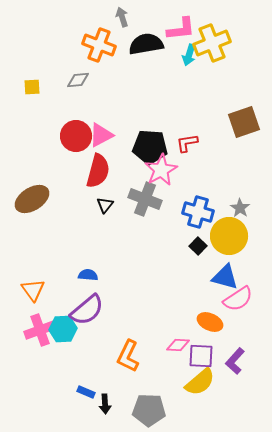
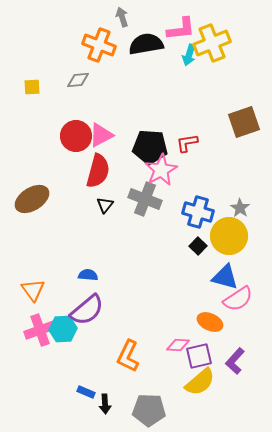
purple square: moved 2 px left; rotated 16 degrees counterclockwise
